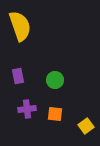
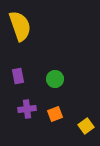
green circle: moved 1 px up
orange square: rotated 28 degrees counterclockwise
